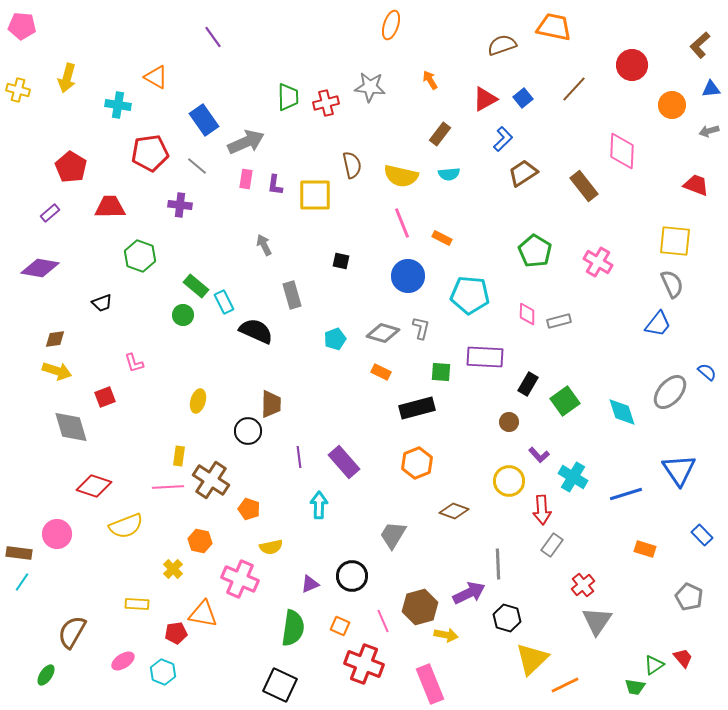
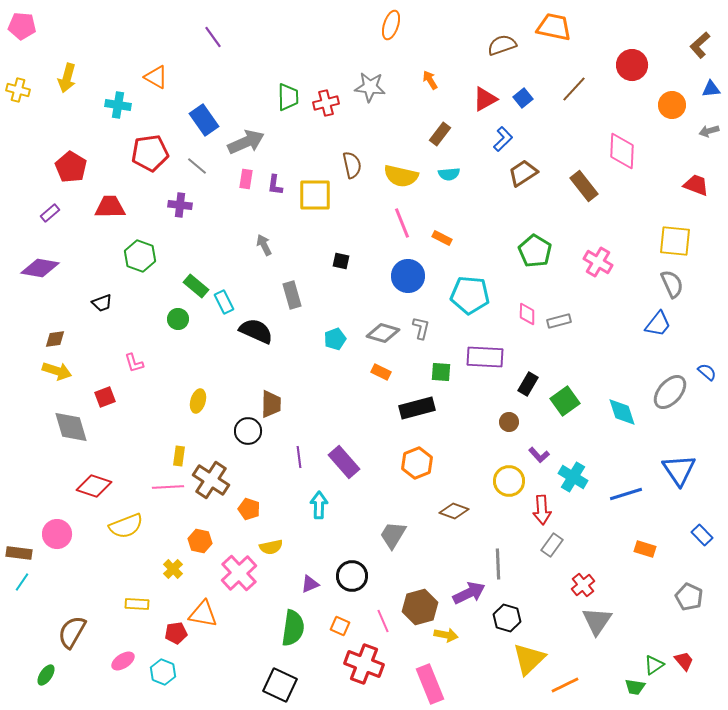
green circle at (183, 315): moved 5 px left, 4 px down
pink cross at (240, 579): moved 1 px left, 6 px up; rotated 24 degrees clockwise
red trapezoid at (683, 658): moved 1 px right, 3 px down
yellow triangle at (532, 659): moved 3 px left
